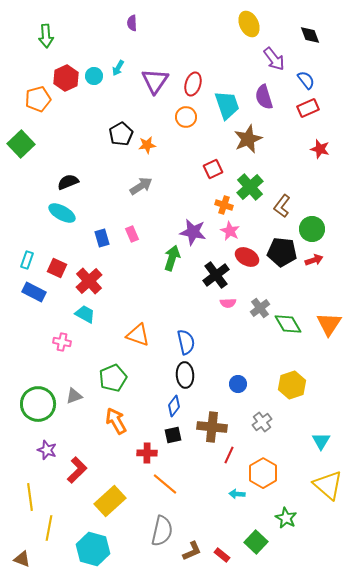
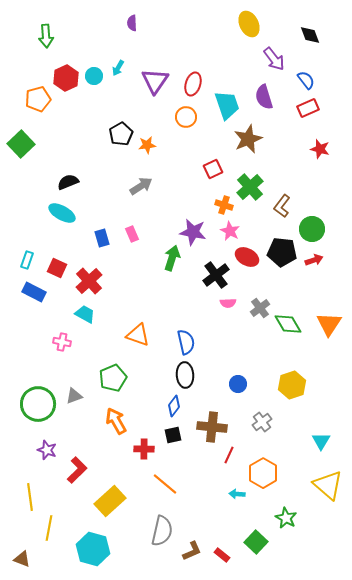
red cross at (147, 453): moved 3 px left, 4 px up
